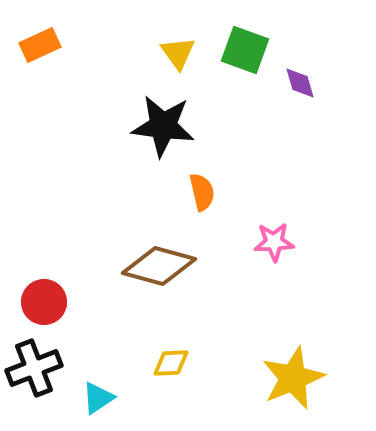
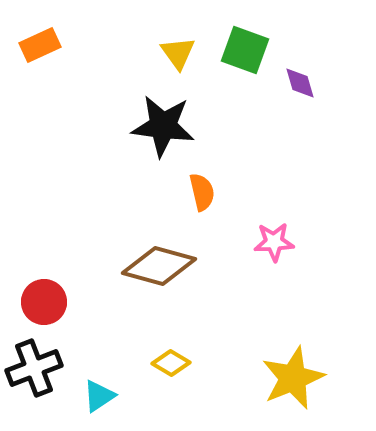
yellow diamond: rotated 33 degrees clockwise
cyan triangle: moved 1 px right, 2 px up
